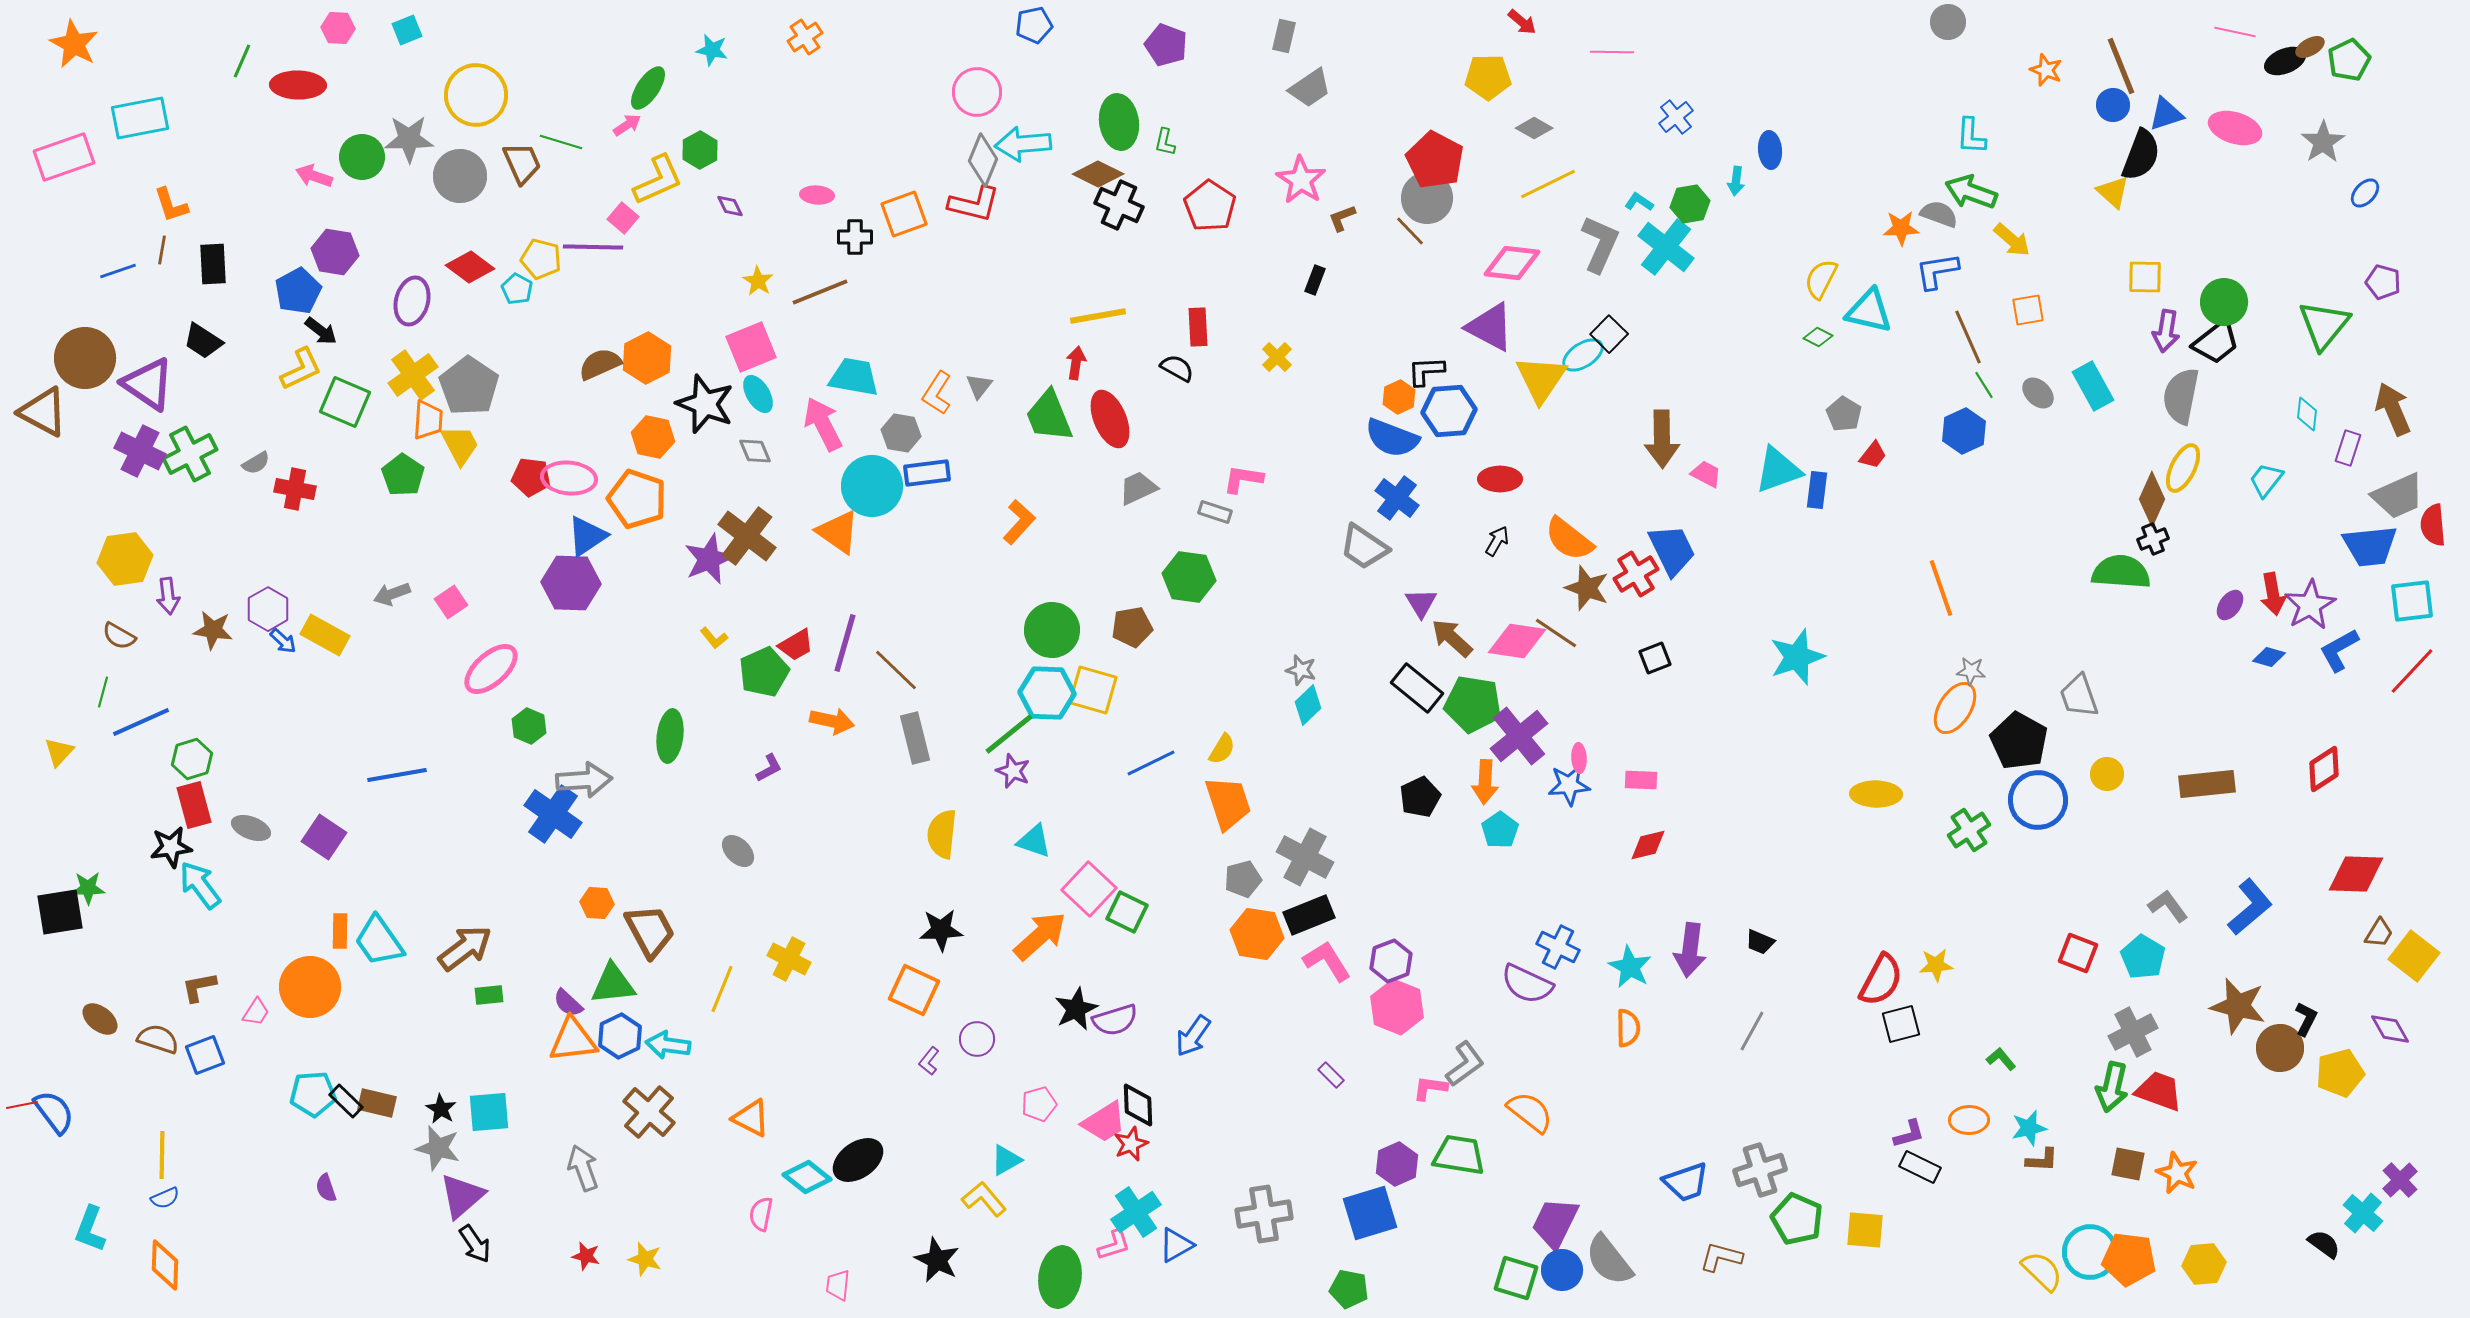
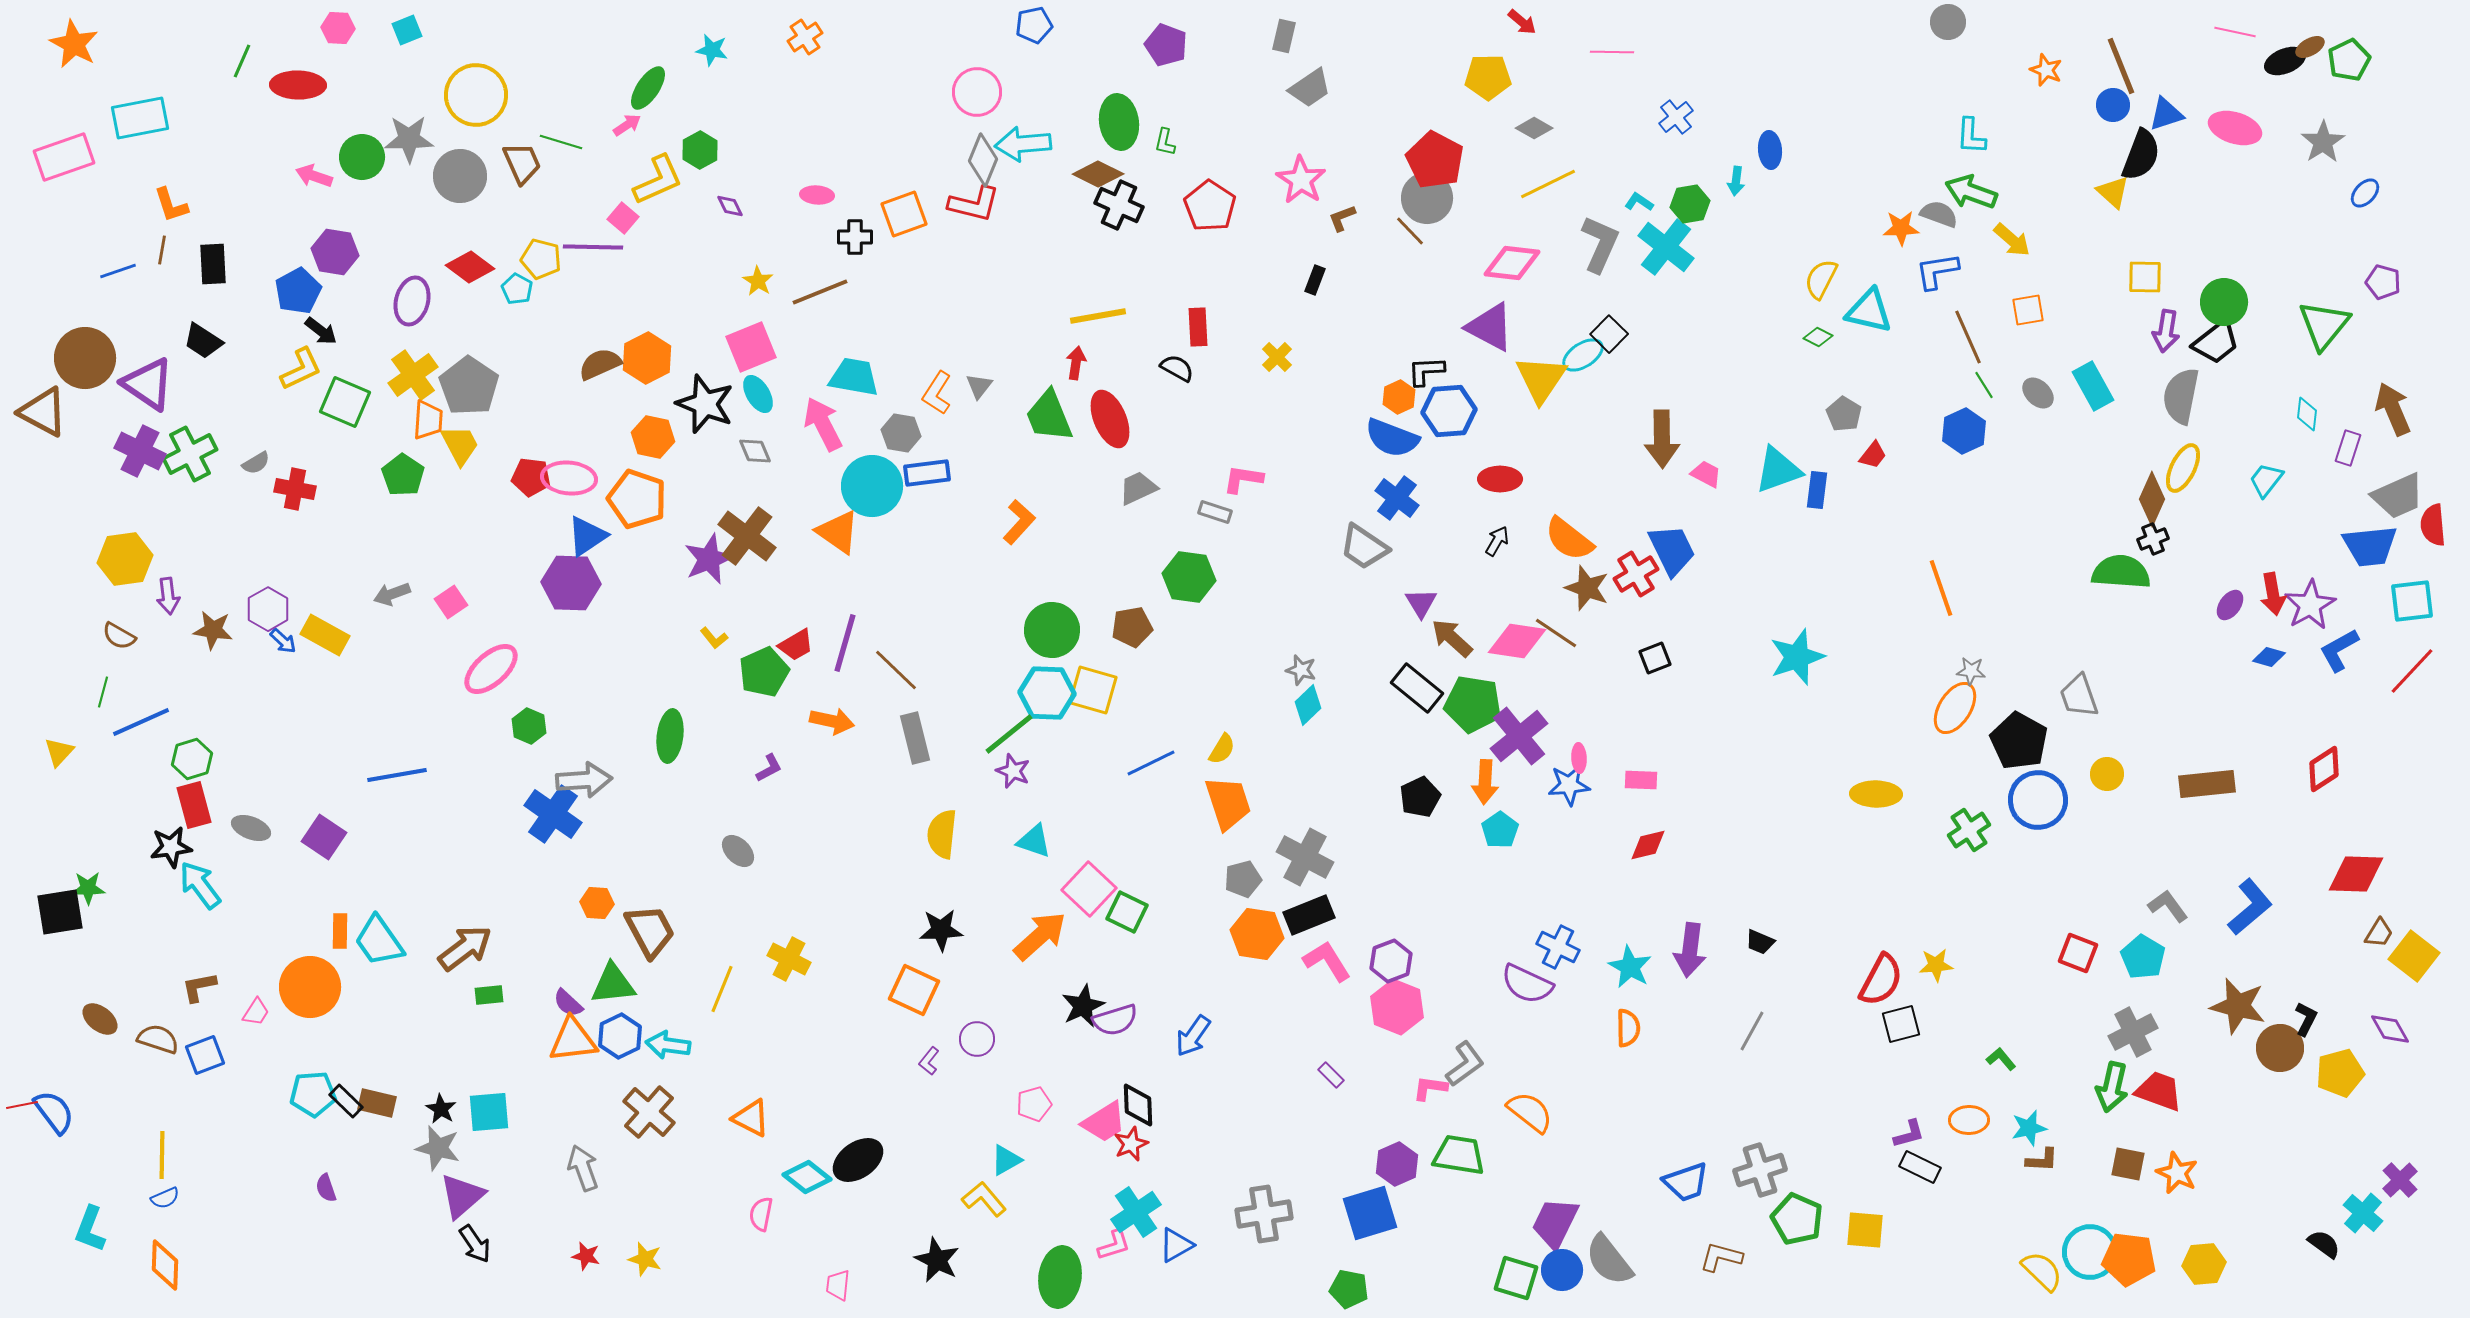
black star at (1076, 1009): moved 7 px right, 3 px up
pink pentagon at (1039, 1104): moved 5 px left
